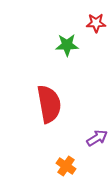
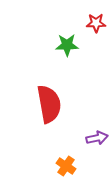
purple arrow: rotated 20 degrees clockwise
